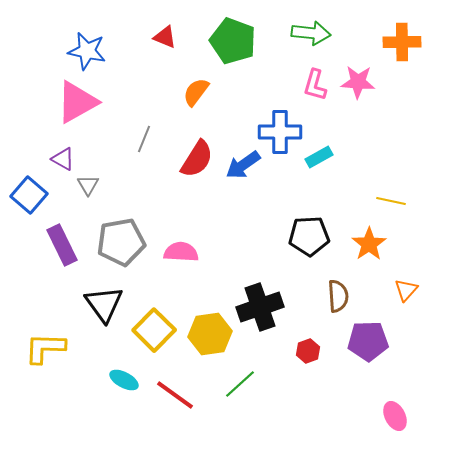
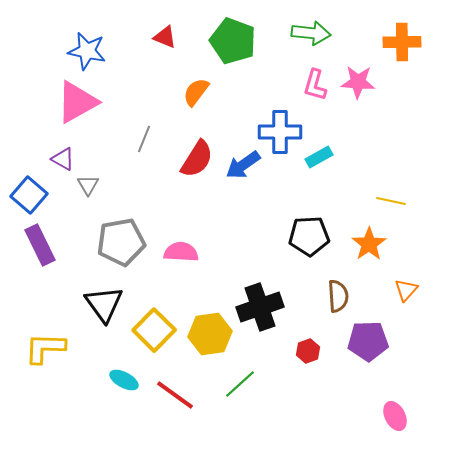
purple rectangle: moved 22 px left
